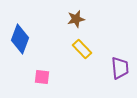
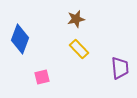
yellow rectangle: moved 3 px left
pink square: rotated 21 degrees counterclockwise
